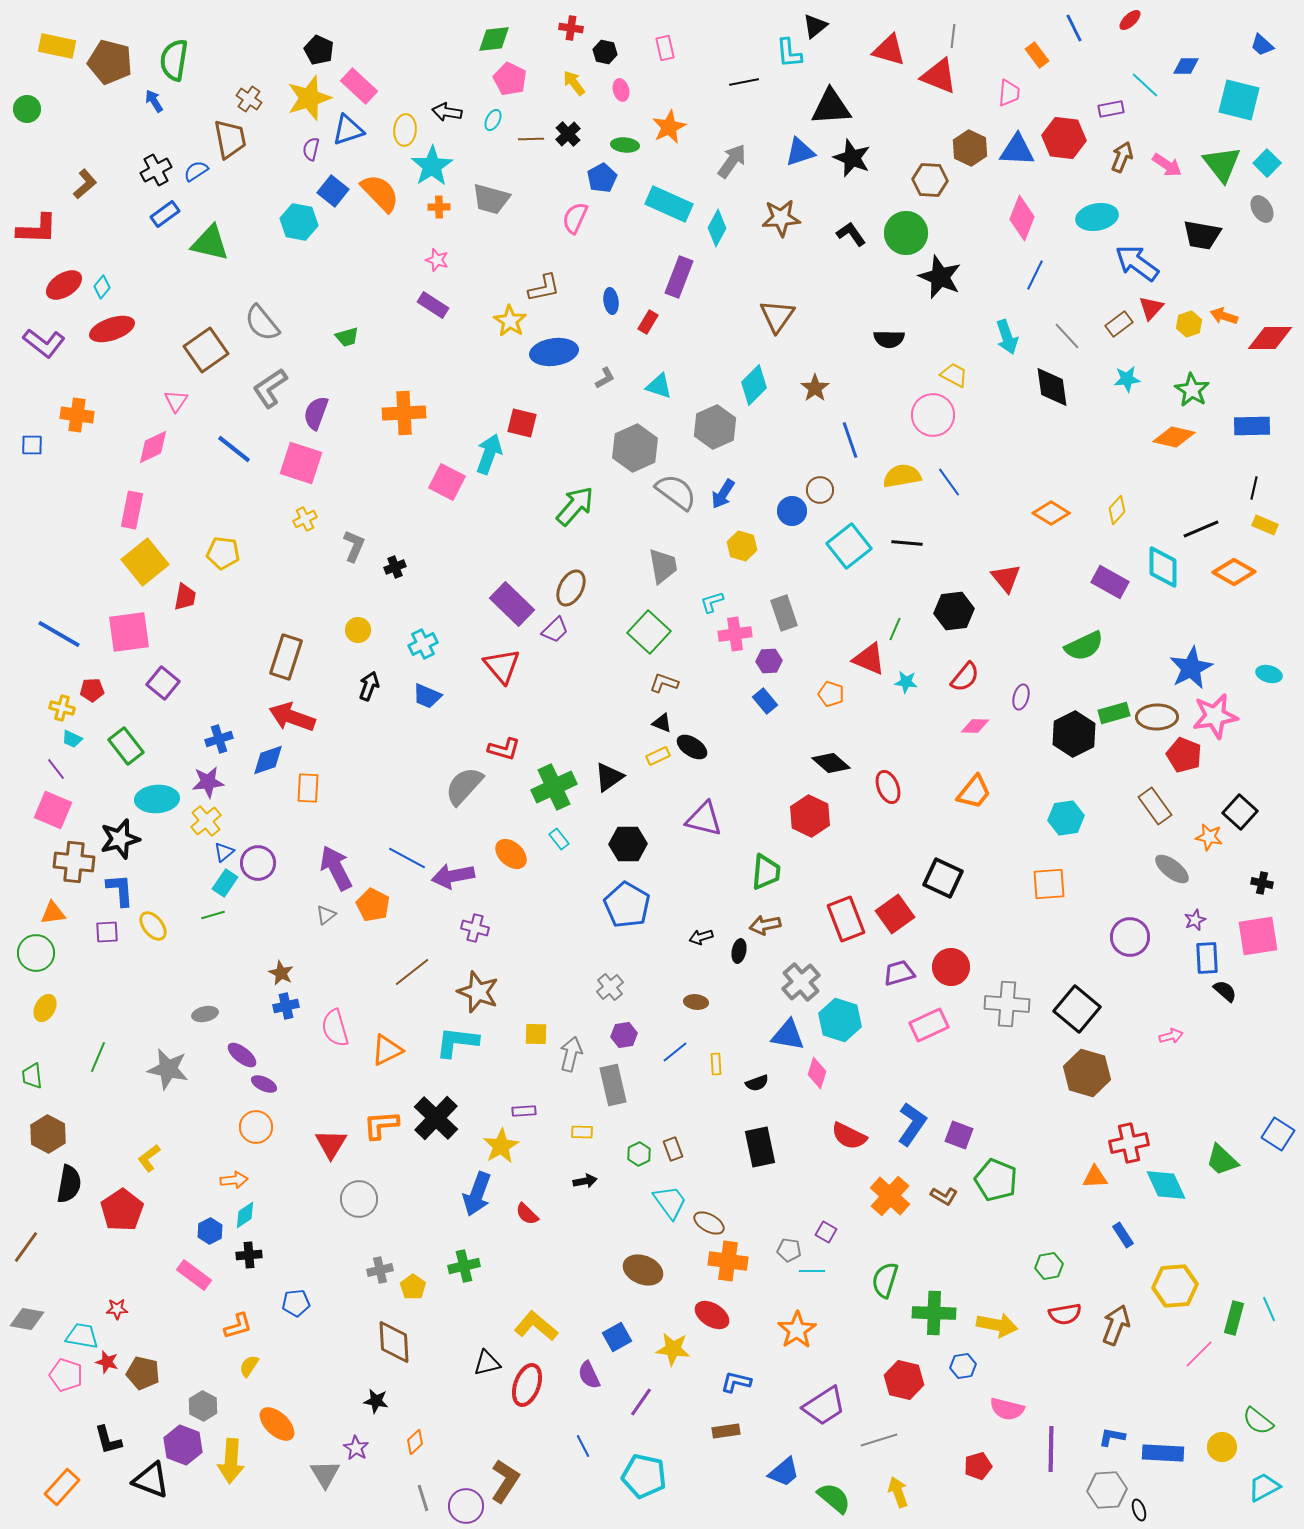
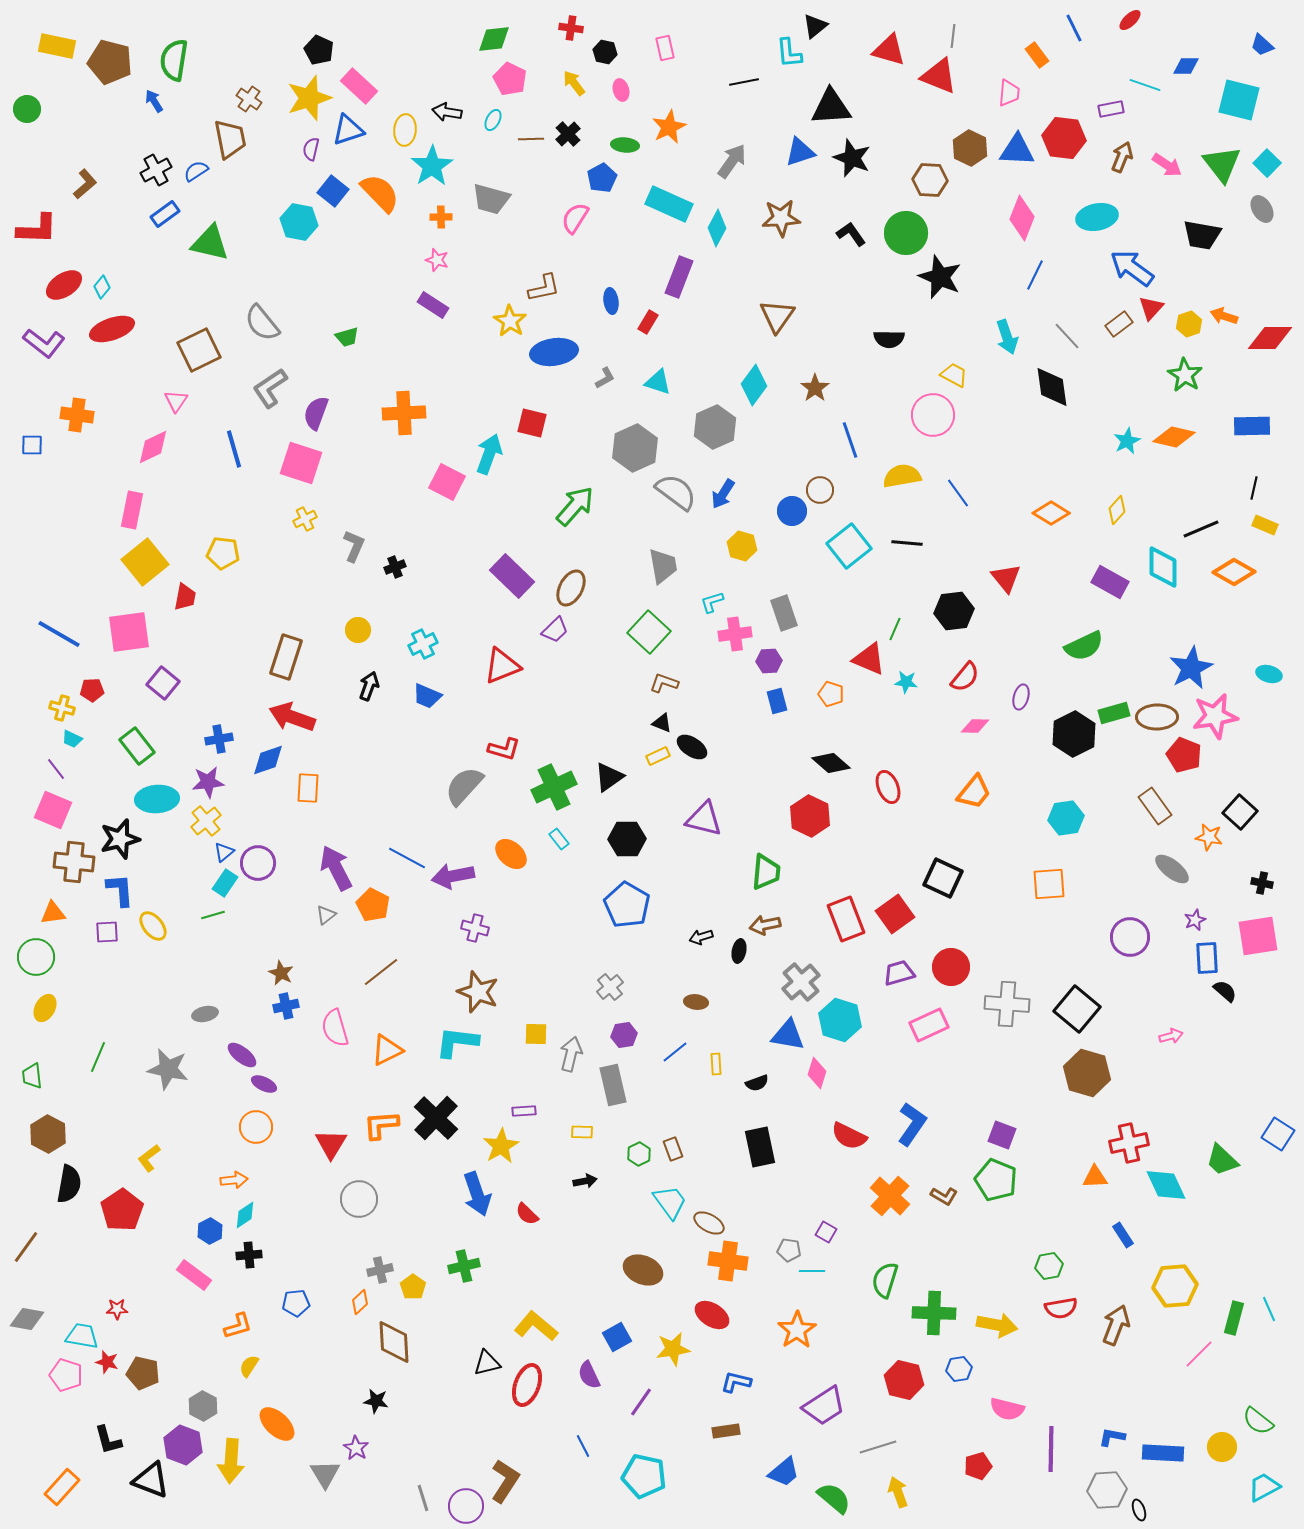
cyan line at (1145, 85): rotated 24 degrees counterclockwise
orange cross at (439, 207): moved 2 px right, 10 px down
pink semicircle at (575, 218): rotated 8 degrees clockwise
blue arrow at (1137, 263): moved 5 px left, 5 px down
brown square at (206, 350): moved 7 px left; rotated 9 degrees clockwise
cyan star at (1127, 379): moved 62 px down; rotated 20 degrees counterclockwise
cyan diamond at (754, 385): rotated 9 degrees counterclockwise
cyan triangle at (659, 386): moved 1 px left, 4 px up
green star at (1192, 390): moved 7 px left, 15 px up
red square at (522, 423): moved 10 px right
blue line at (234, 449): rotated 36 degrees clockwise
blue line at (949, 482): moved 9 px right, 11 px down
purple rectangle at (512, 604): moved 28 px up
red triangle at (502, 666): rotated 48 degrees clockwise
blue rectangle at (765, 701): moved 12 px right; rotated 25 degrees clockwise
blue cross at (219, 739): rotated 8 degrees clockwise
green rectangle at (126, 746): moved 11 px right
black hexagon at (628, 844): moved 1 px left, 5 px up
green circle at (36, 953): moved 4 px down
brown line at (412, 972): moved 31 px left
purple square at (959, 1135): moved 43 px right
blue arrow at (477, 1194): rotated 39 degrees counterclockwise
red semicircle at (1065, 1314): moved 4 px left, 6 px up
yellow star at (673, 1349): rotated 16 degrees counterclockwise
blue hexagon at (963, 1366): moved 4 px left, 3 px down
gray line at (879, 1440): moved 1 px left, 7 px down
orange diamond at (415, 1442): moved 55 px left, 140 px up
